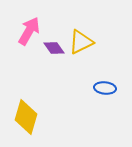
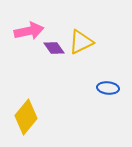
pink arrow: rotated 48 degrees clockwise
blue ellipse: moved 3 px right
yellow diamond: rotated 24 degrees clockwise
